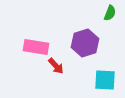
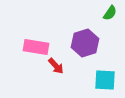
green semicircle: rotated 14 degrees clockwise
